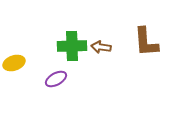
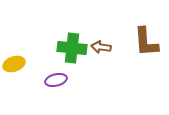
green cross: moved 2 px down; rotated 8 degrees clockwise
yellow ellipse: moved 1 px down
purple ellipse: moved 1 px down; rotated 15 degrees clockwise
